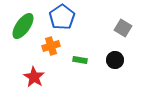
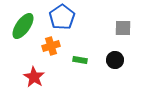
gray square: rotated 30 degrees counterclockwise
